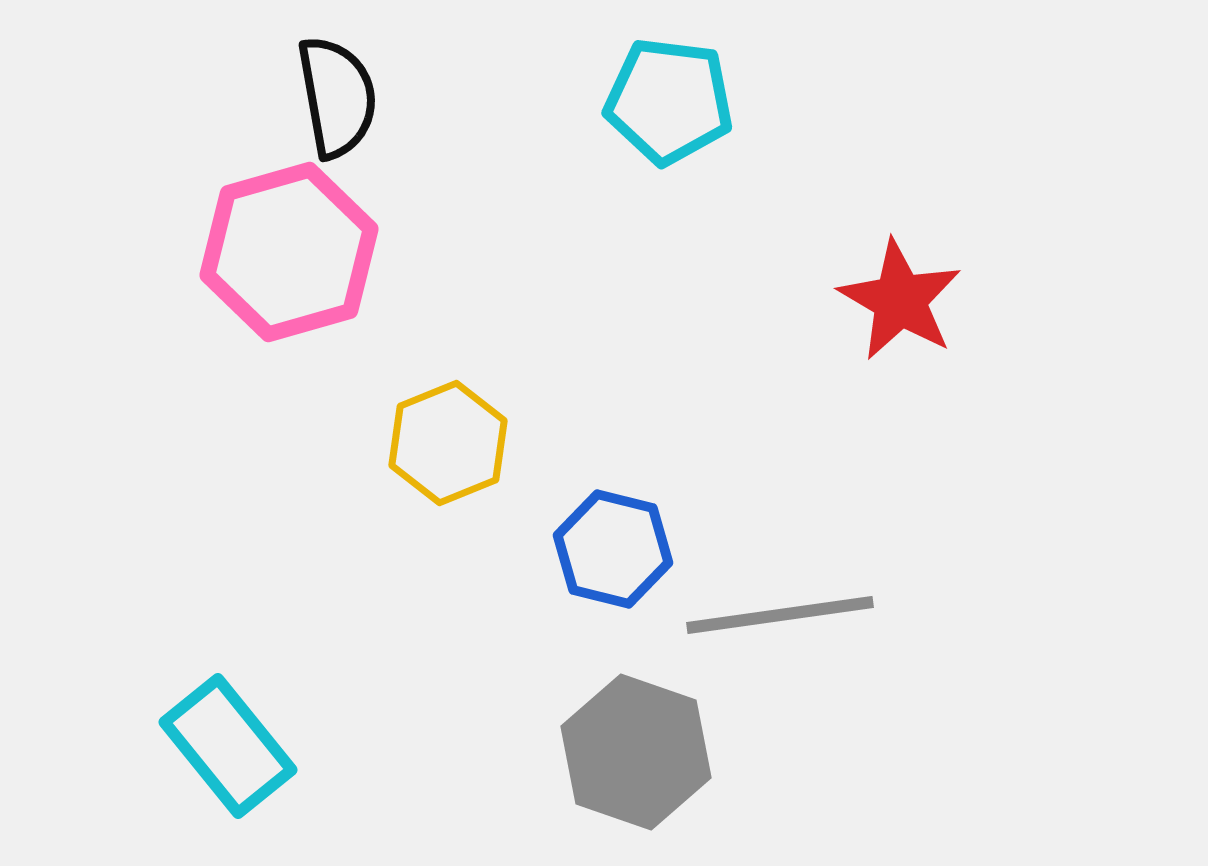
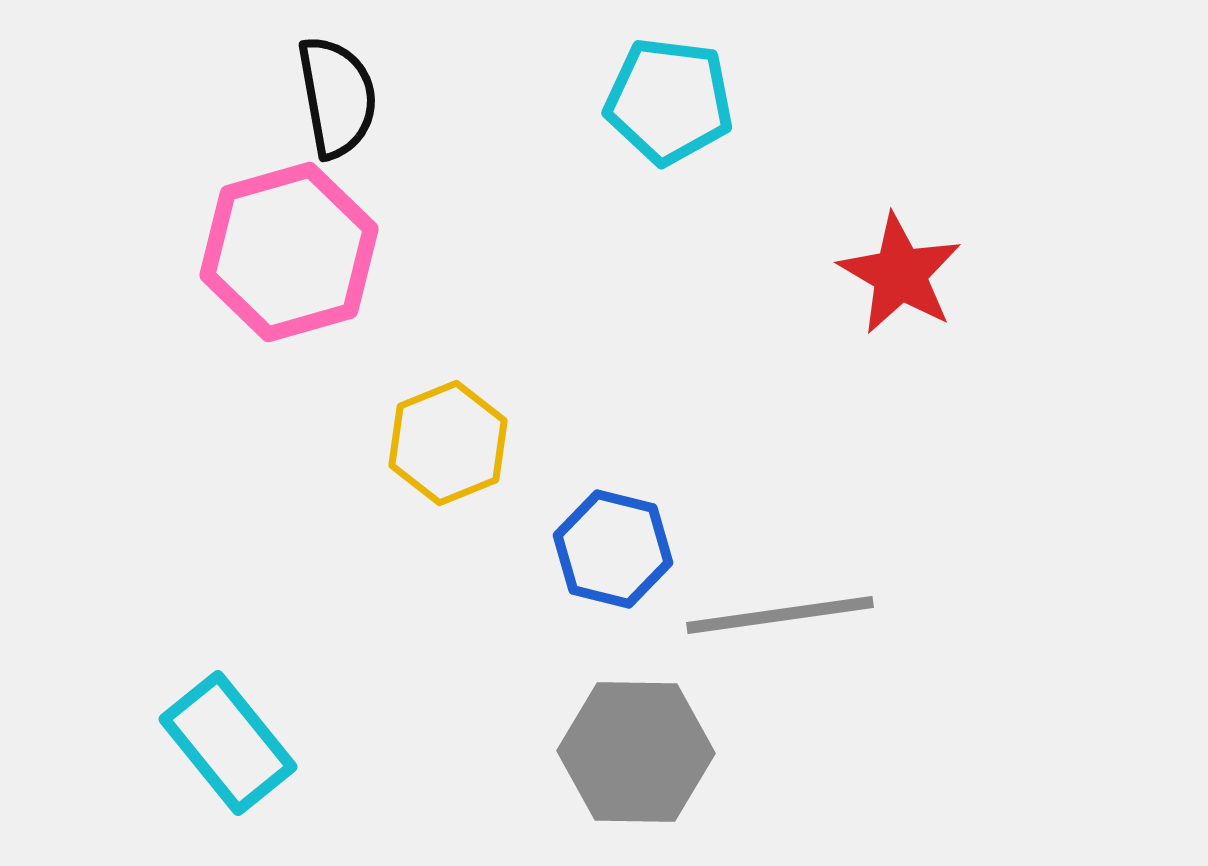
red star: moved 26 px up
cyan rectangle: moved 3 px up
gray hexagon: rotated 18 degrees counterclockwise
